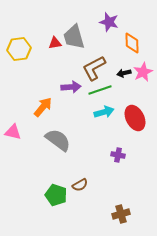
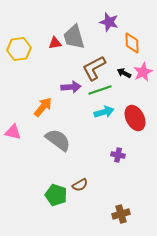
black arrow: rotated 40 degrees clockwise
